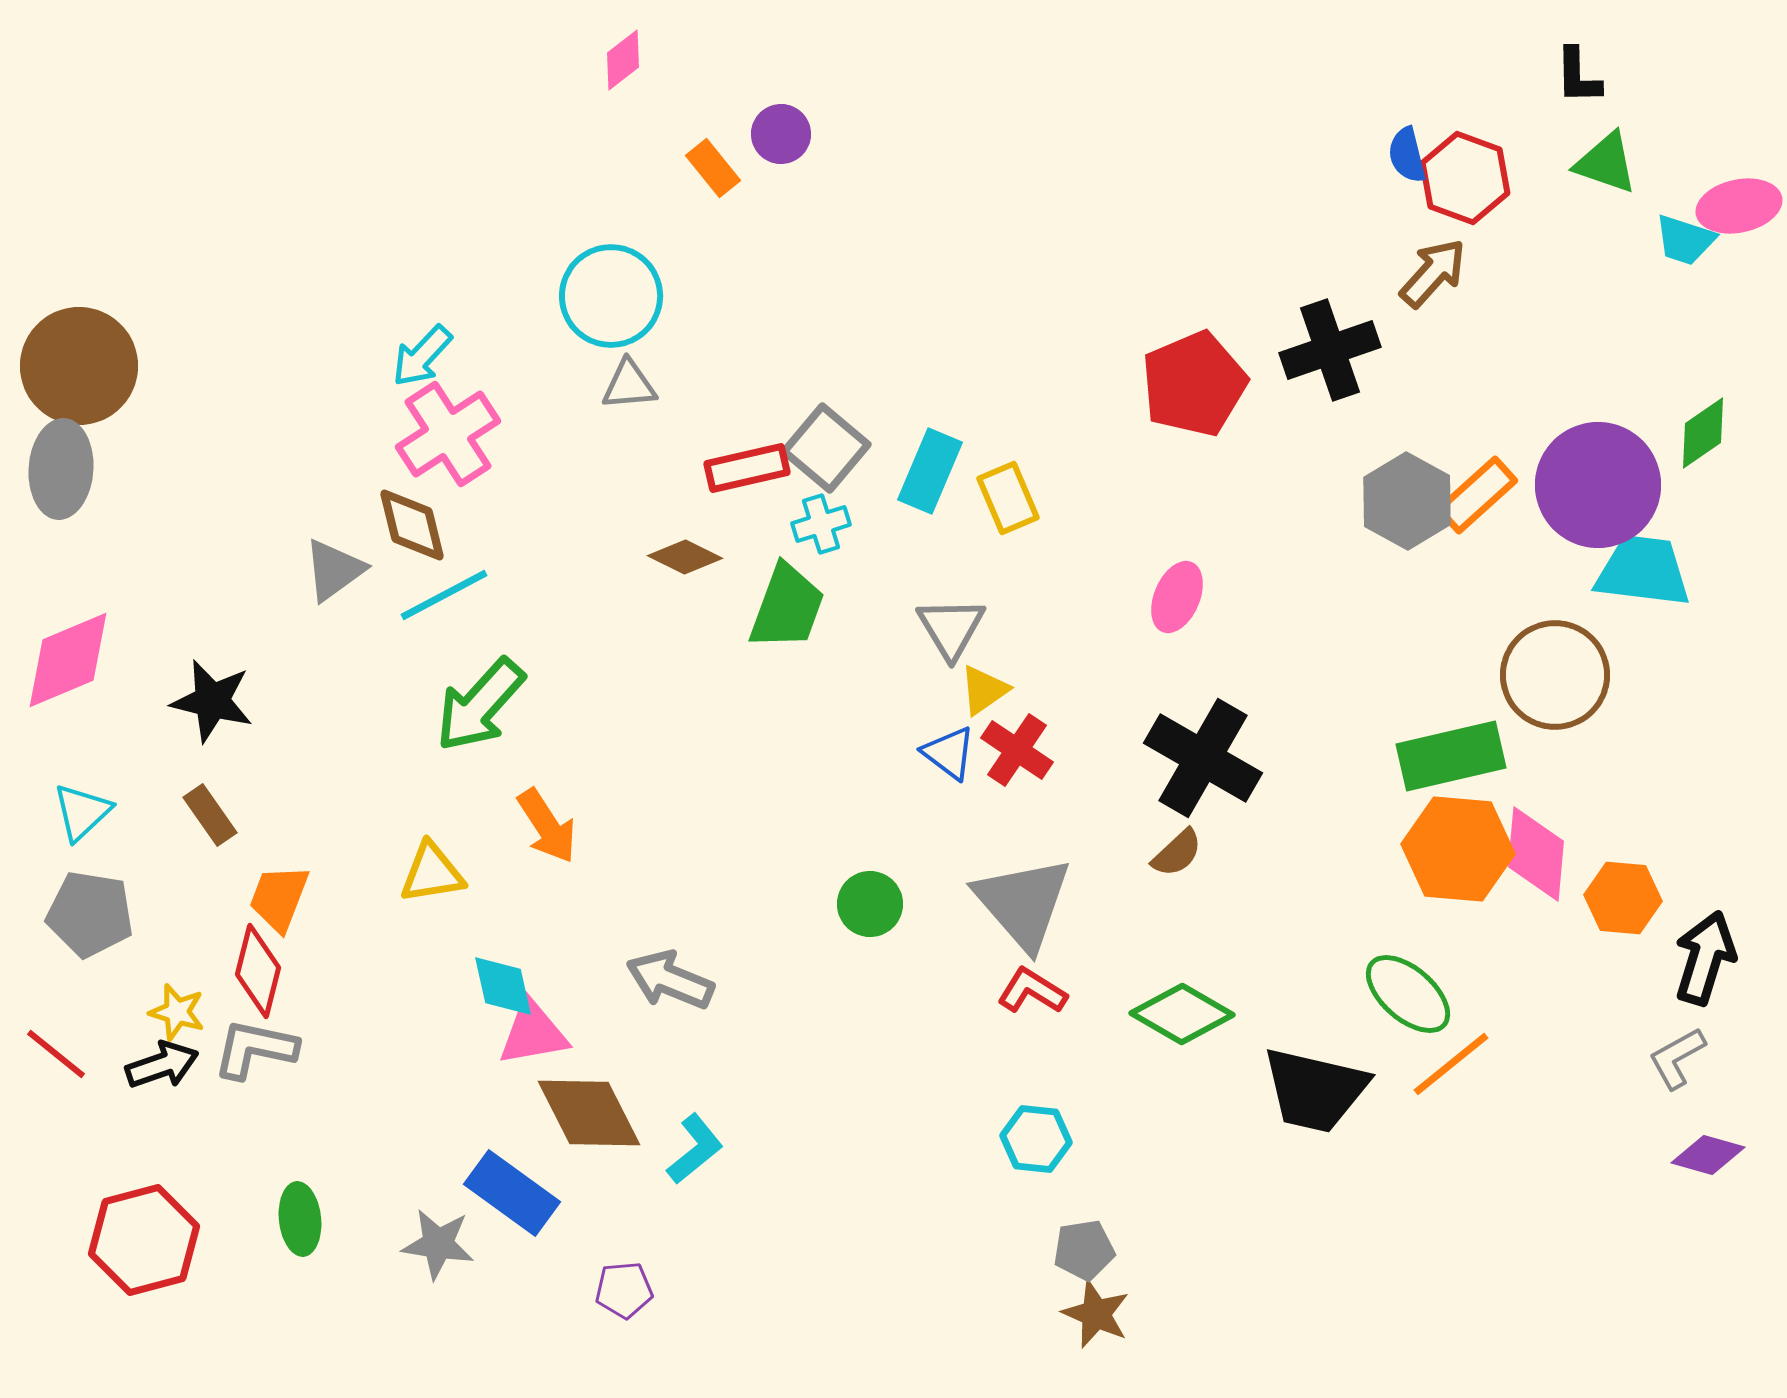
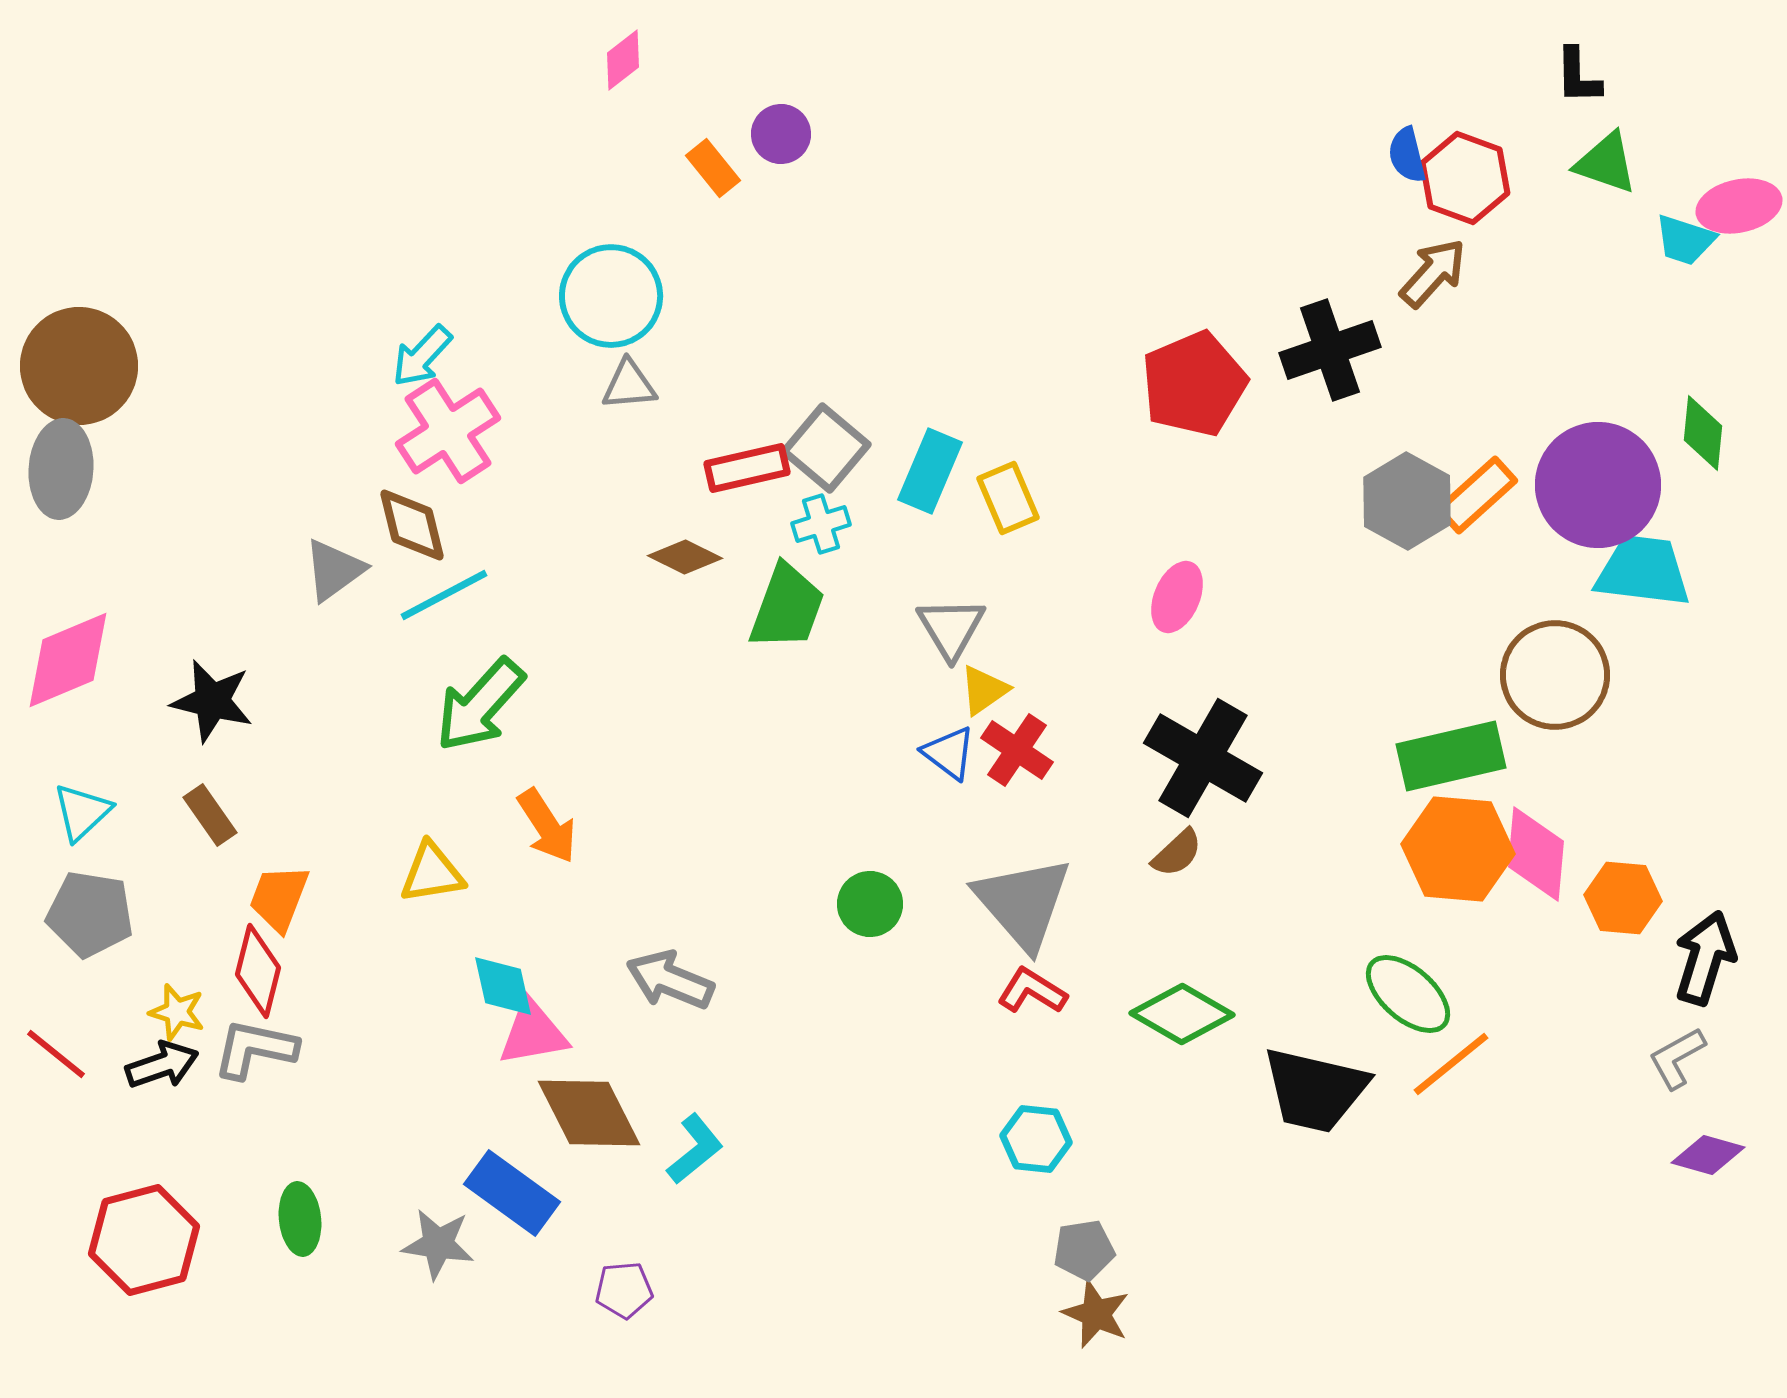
green diamond at (1703, 433): rotated 50 degrees counterclockwise
pink cross at (448, 434): moved 3 px up
